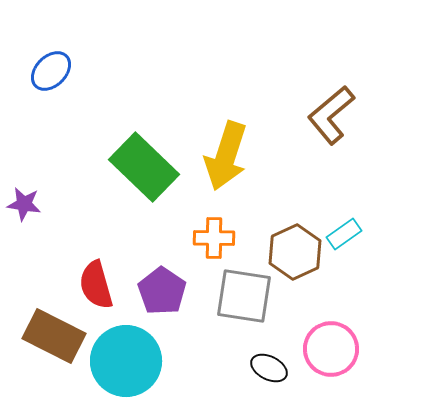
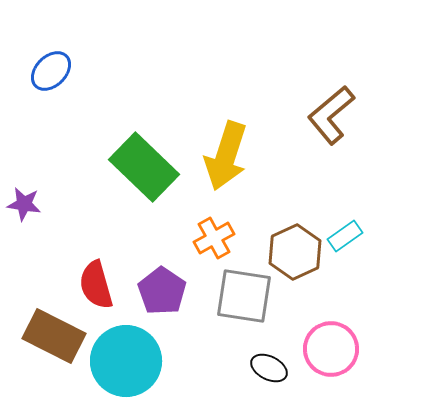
cyan rectangle: moved 1 px right, 2 px down
orange cross: rotated 30 degrees counterclockwise
